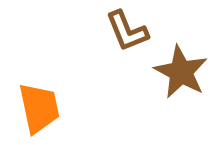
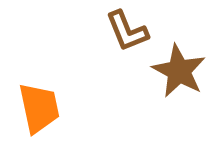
brown star: moved 2 px left, 1 px up
